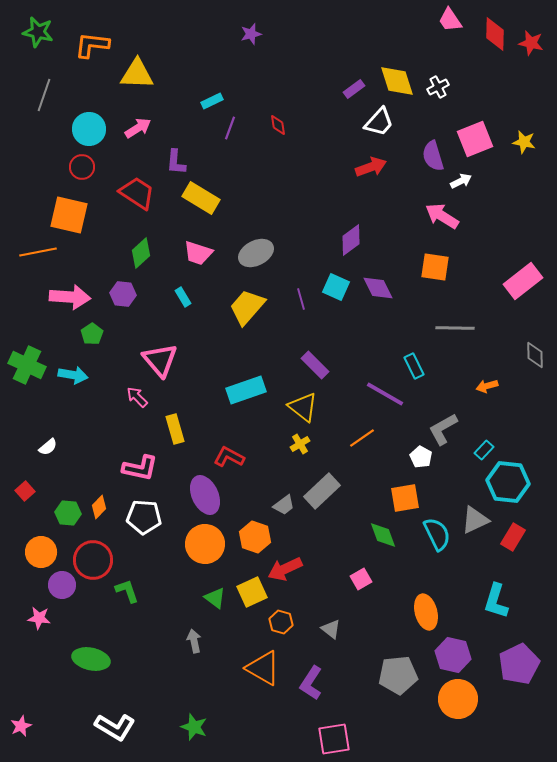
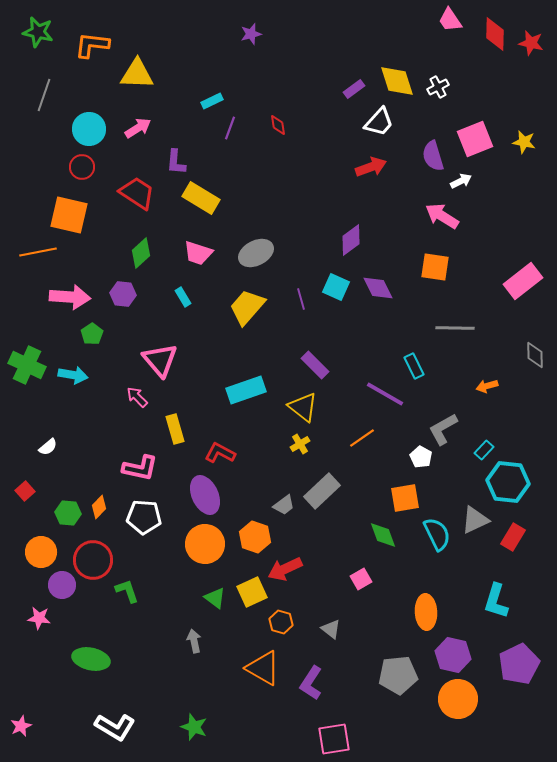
red L-shape at (229, 457): moved 9 px left, 4 px up
orange ellipse at (426, 612): rotated 12 degrees clockwise
